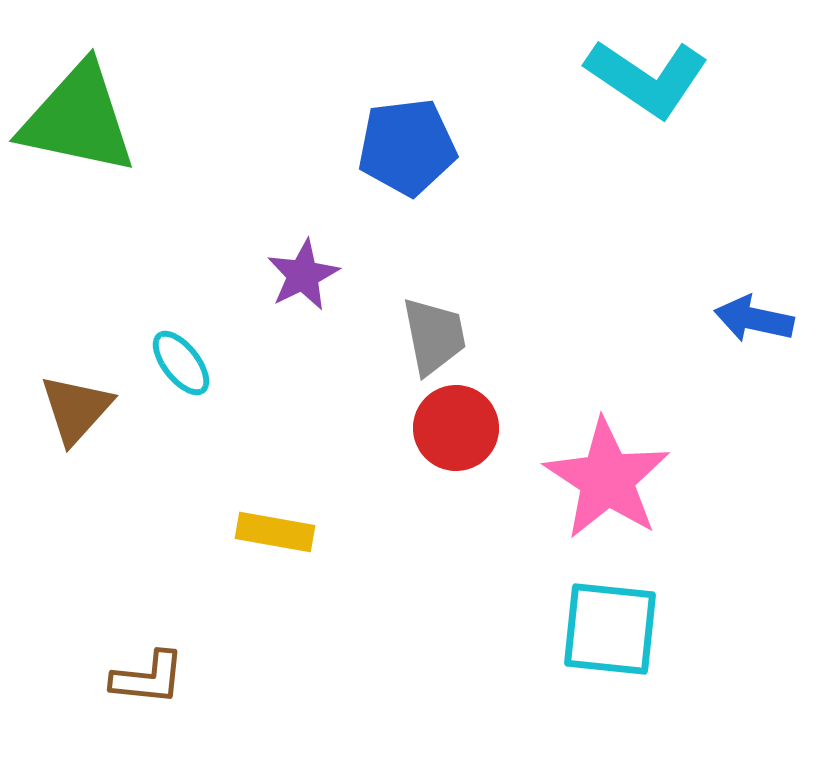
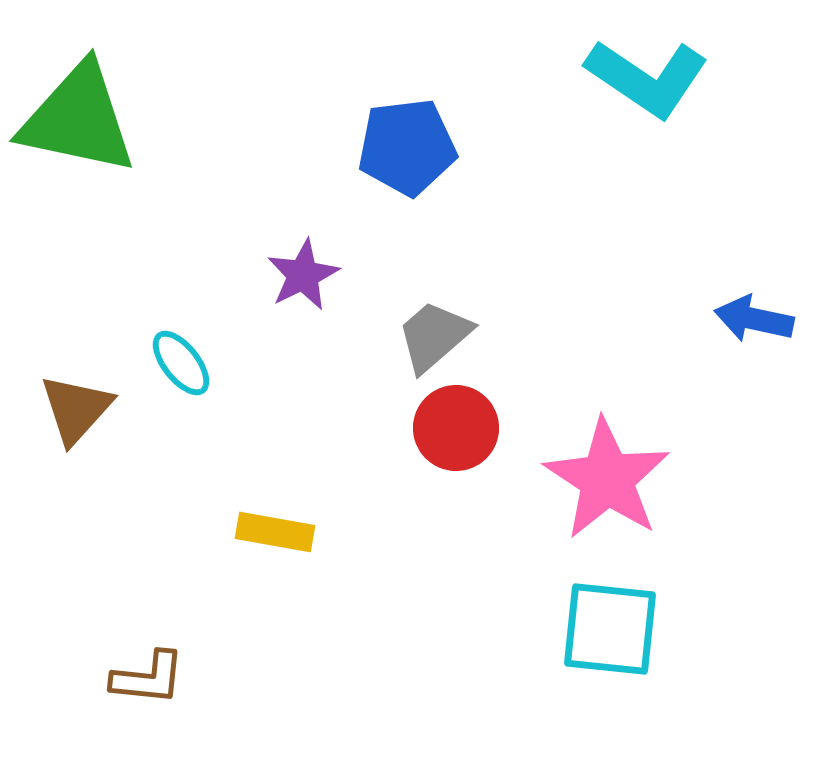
gray trapezoid: rotated 120 degrees counterclockwise
